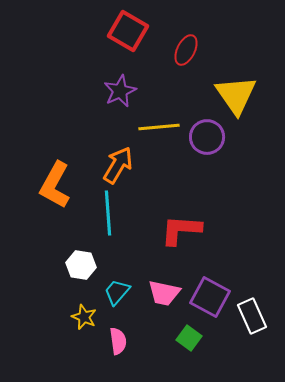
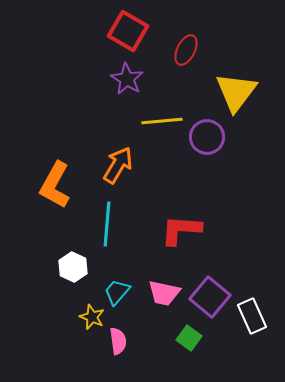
purple star: moved 7 px right, 12 px up; rotated 16 degrees counterclockwise
yellow triangle: moved 3 px up; rotated 12 degrees clockwise
yellow line: moved 3 px right, 6 px up
cyan line: moved 1 px left, 11 px down; rotated 9 degrees clockwise
white hexagon: moved 8 px left, 2 px down; rotated 16 degrees clockwise
purple square: rotated 12 degrees clockwise
yellow star: moved 8 px right
